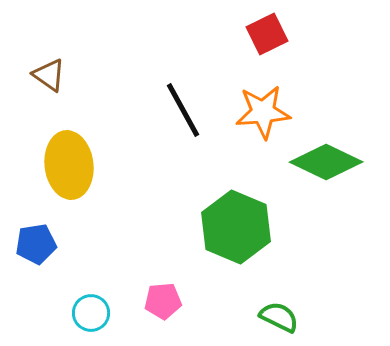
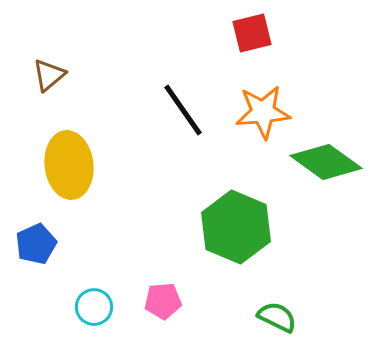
red square: moved 15 px left, 1 px up; rotated 12 degrees clockwise
brown triangle: rotated 45 degrees clockwise
black line: rotated 6 degrees counterclockwise
green diamond: rotated 10 degrees clockwise
blue pentagon: rotated 15 degrees counterclockwise
cyan circle: moved 3 px right, 6 px up
green semicircle: moved 2 px left
